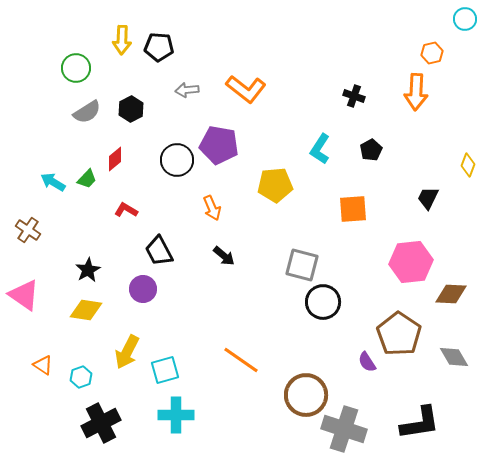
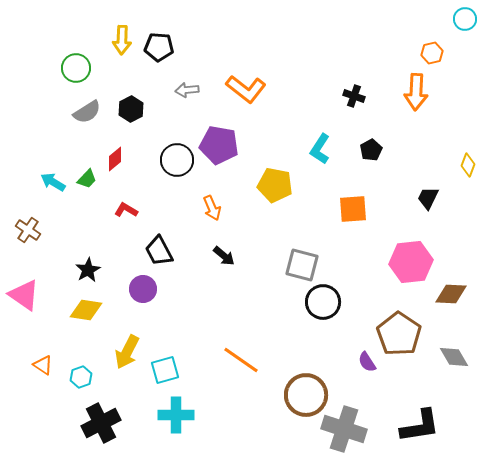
yellow pentagon at (275, 185): rotated 16 degrees clockwise
black L-shape at (420, 423): moved 3 px down
